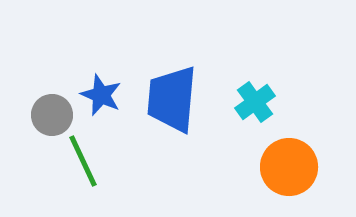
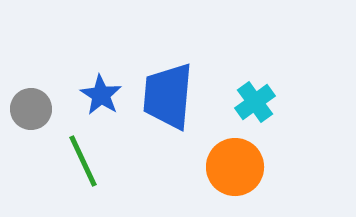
blue star: rotated 9 degrees clockwise
blue trapezoid: moved 4 px left, 3 px up
gray circle: moved 21 px left, 6 px up
orange circle: moved 54 px left
